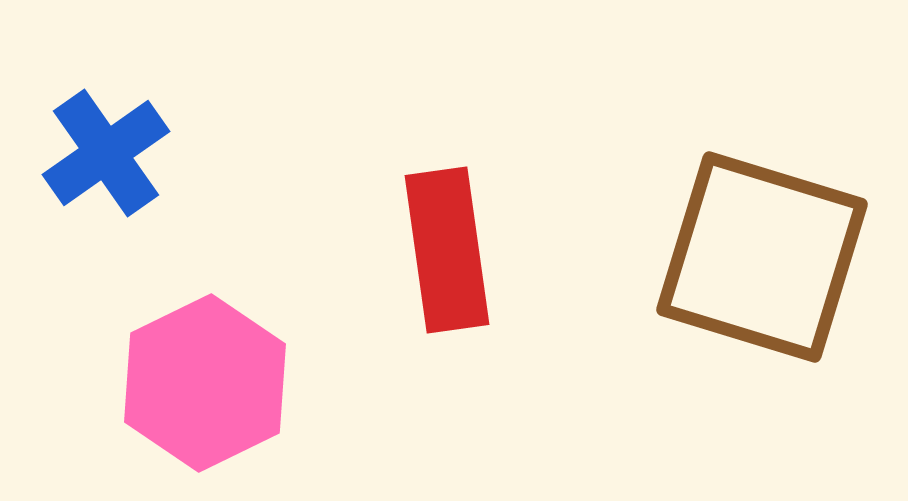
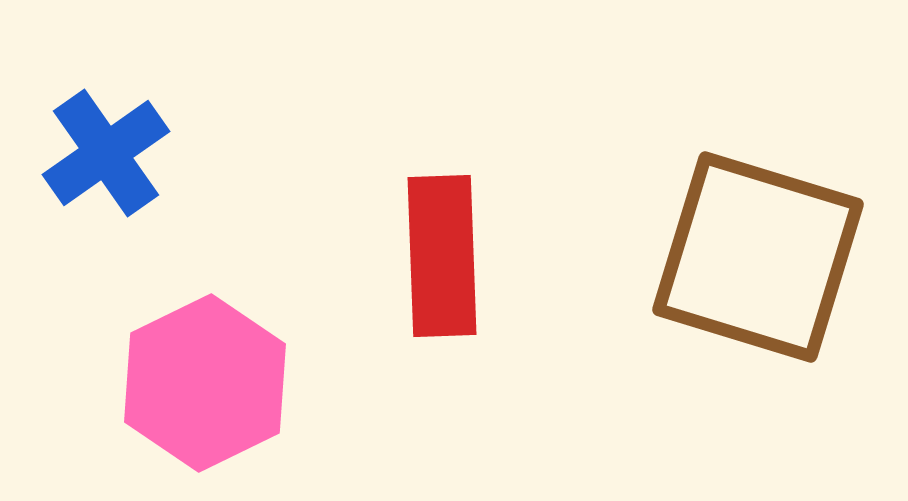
red rectangle: moved 5 px left, 6 px down; rotated 6 degrees clockwise
brown square: moved 4 px left
